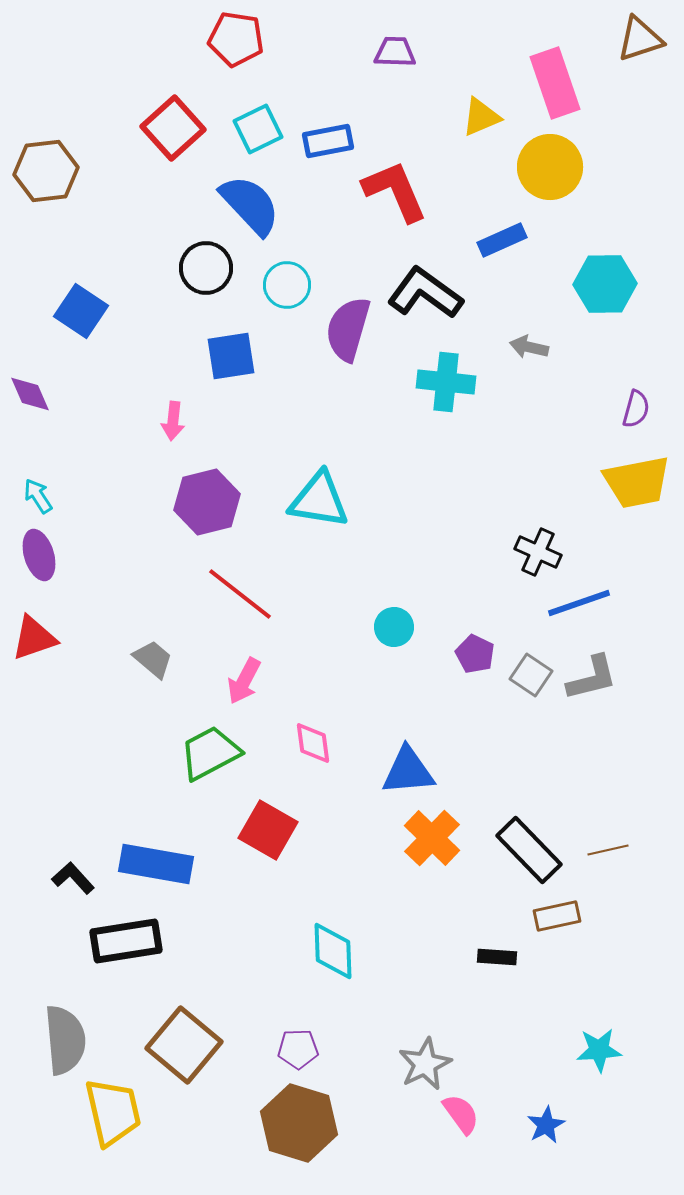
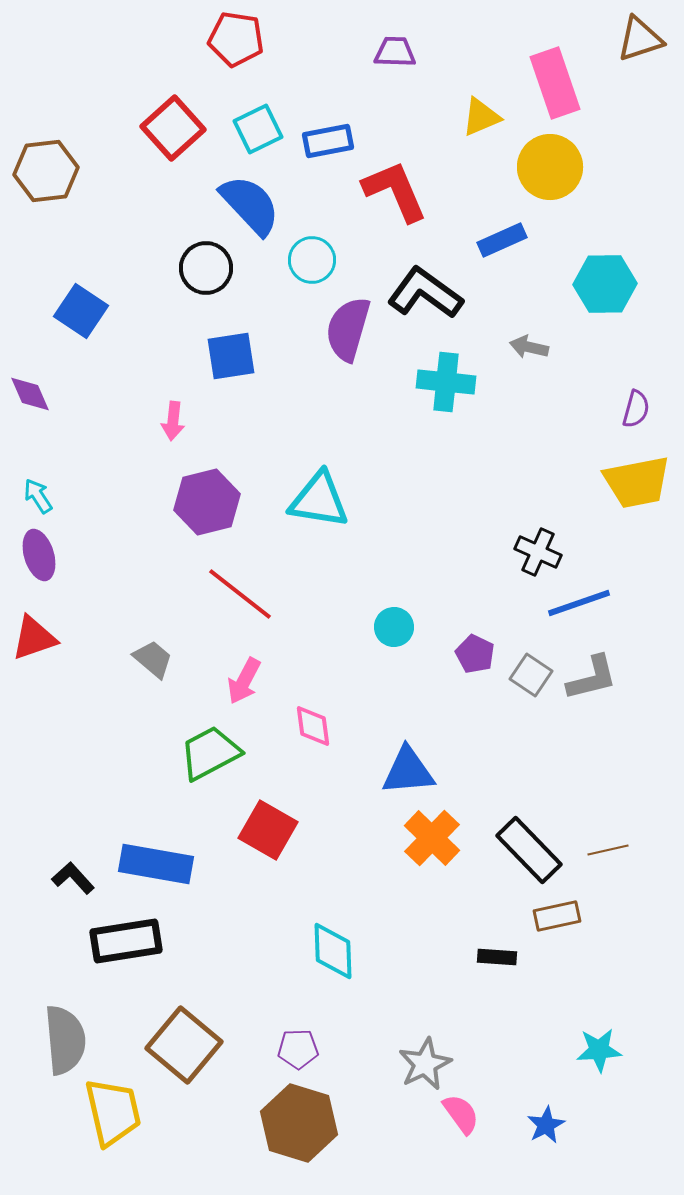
cyan circle at (287, 285): moved 25 px right, 25 px up
pink diamond at (313, 743): moved 17 px up
